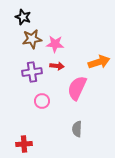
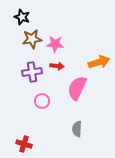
black star: moved 1 px left
red cross: rotated 21 degrees clockwise
